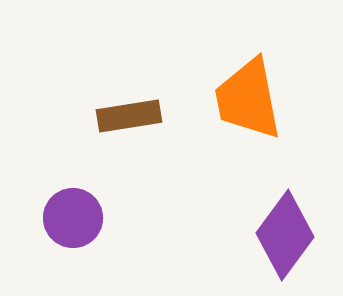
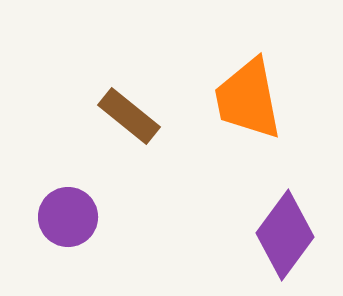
brown rectangle: rotated 48 degrees clockwise
purple circle: moved 5 px left, 1 px up
